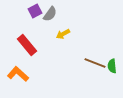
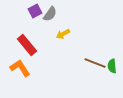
orange L-shape: moved 2 px right, 6 px up; rotated 15 degrees clockwise
